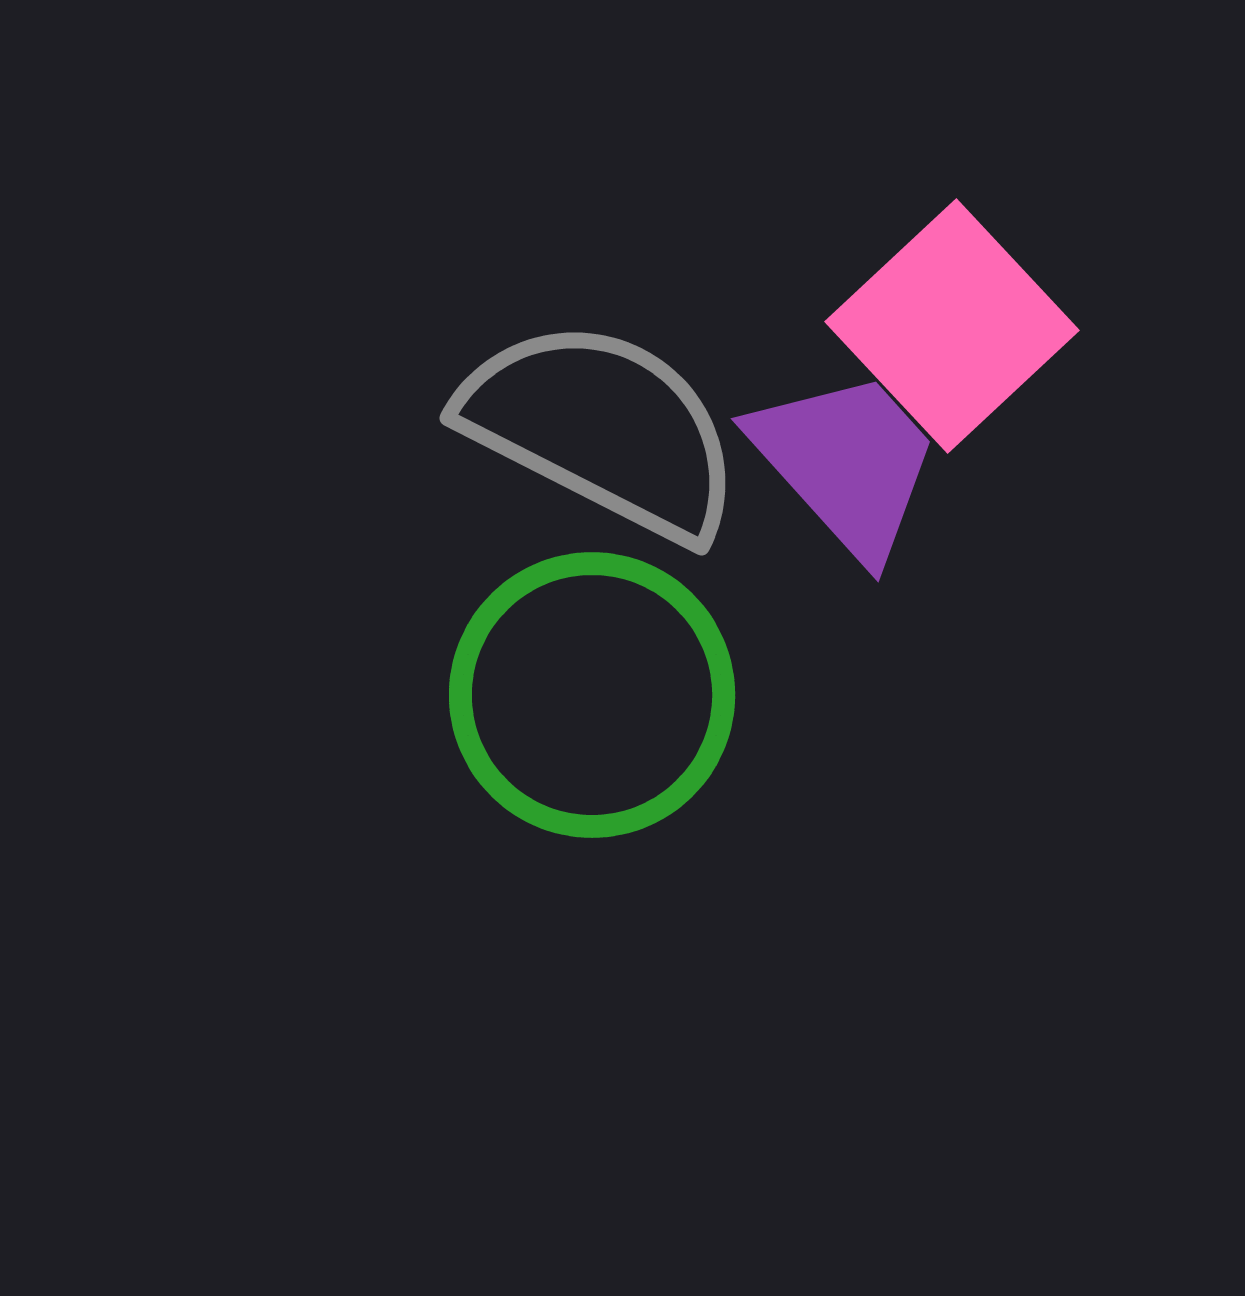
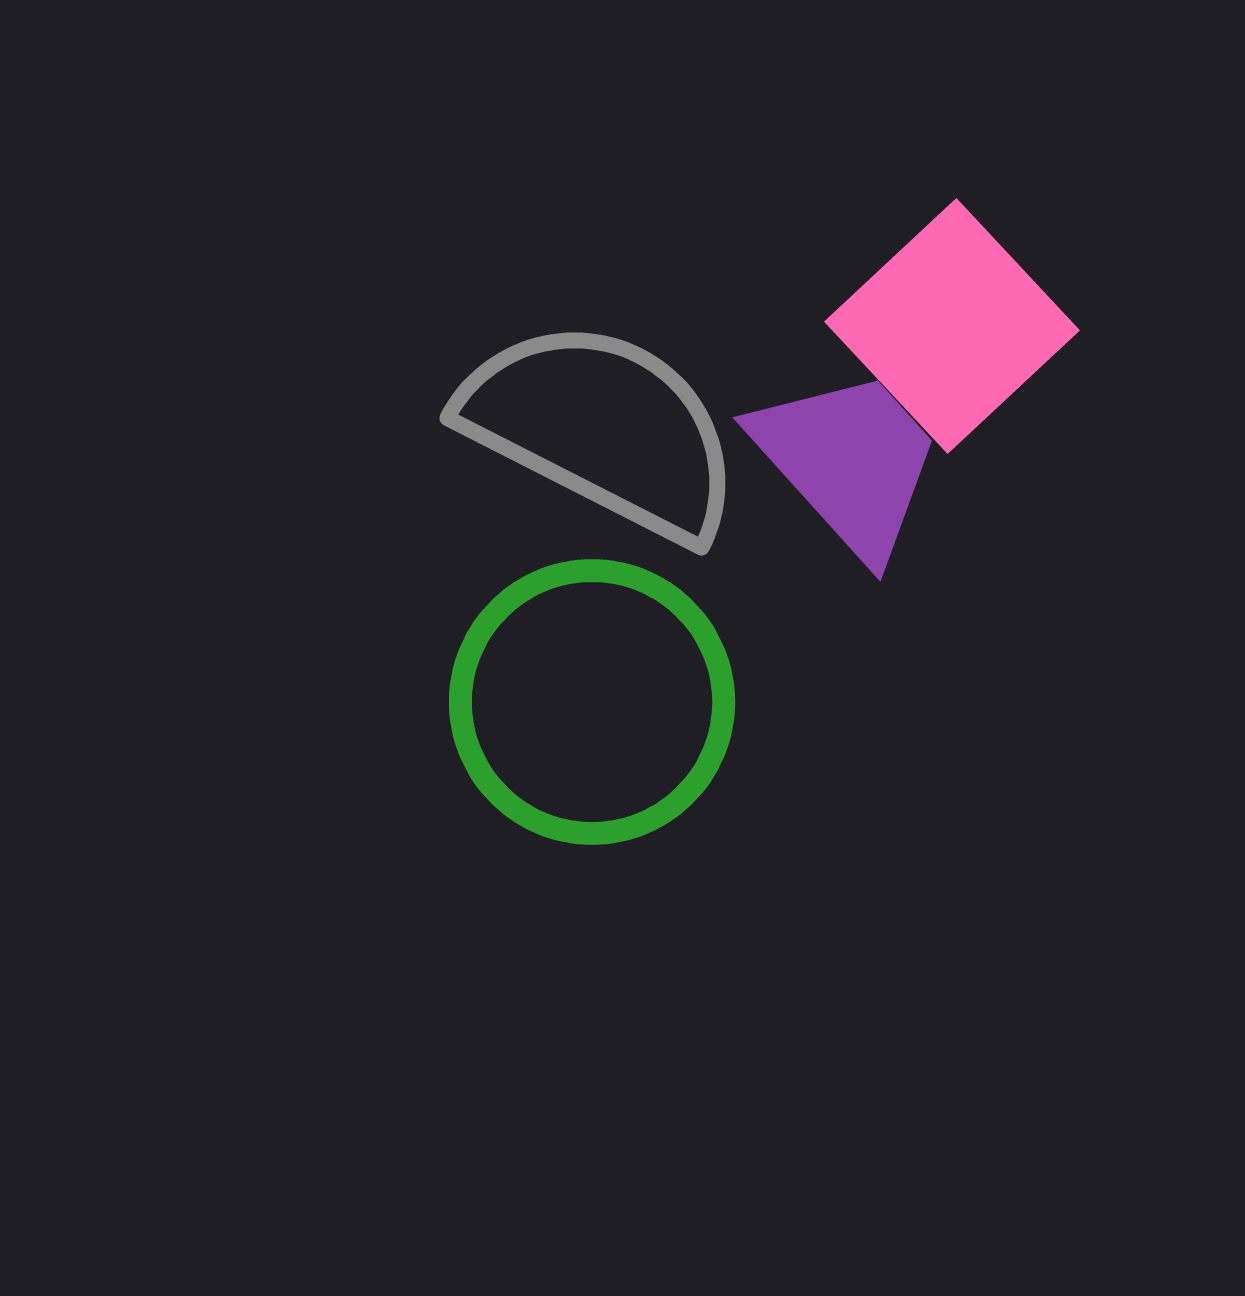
purple trapezoid: moved 2 px right, 1 px up
green circle: moved 7 px down
